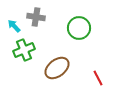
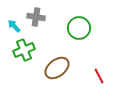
red line: moved 1 px right, 2 px up
